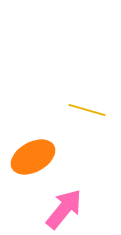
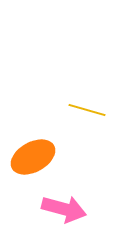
pink arrow: rotated 66 degrees clockwise
